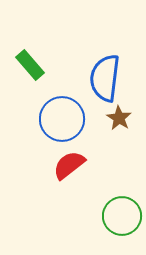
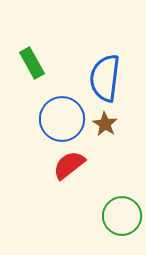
green rectangle: moved 2 px right, 2 px up; rotated 12 degrees clockwise
brown star: moved 14 px left, 6 px down
